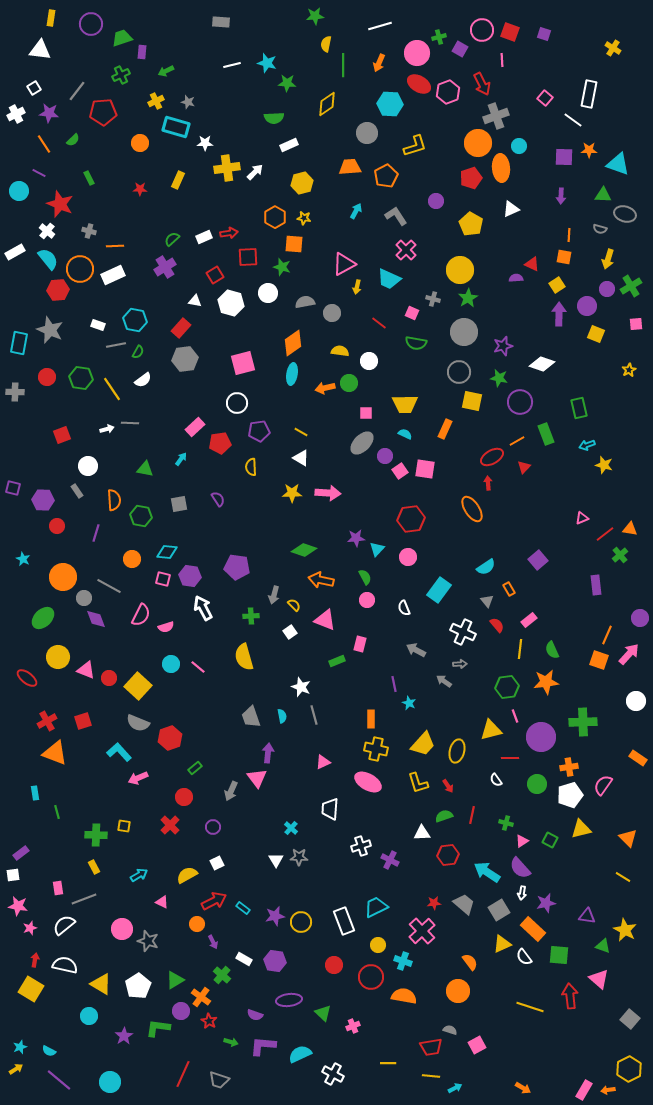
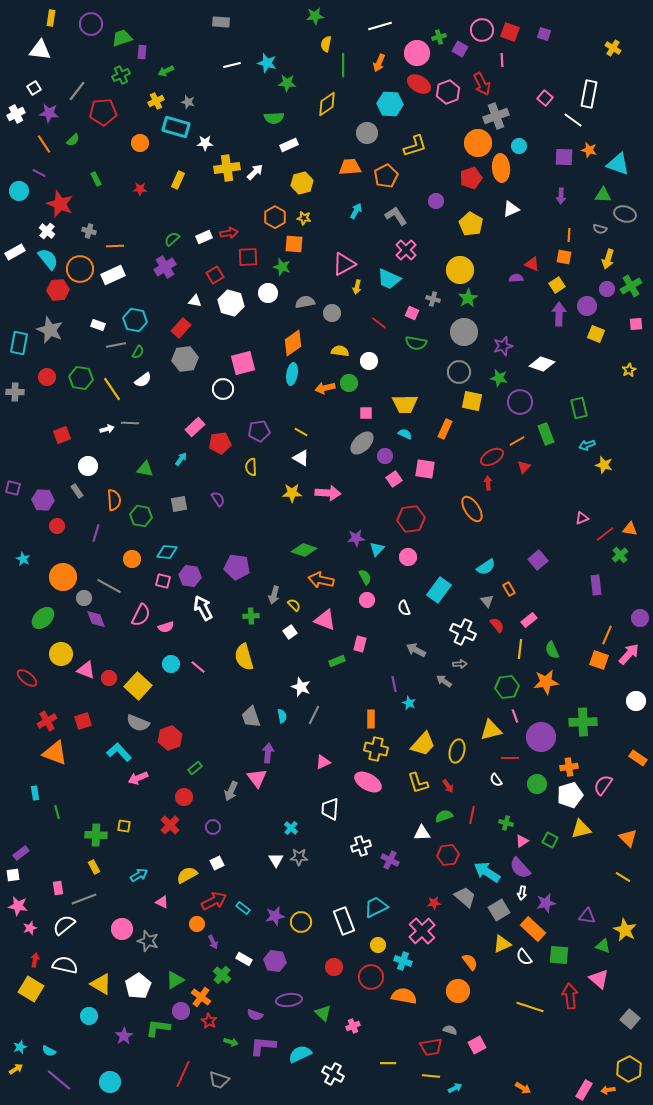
orange star at (589, 150): rotated 14 degrees clockwise
green rectangle at (89, 178): moved 7 px right, 1 px down
white circle at (237, 403): moved 14 px left, 14 px up
pink square at (400, 471): moved 6 px left, 8 px down
pink square at (163, 579): moved 2 px down
yellow circle at (58, 657): moved 3 px right, 3 px up
gray line at (314, 715): rotated 42 degrees clockwise
gray trapezoid at (464, 904): moved 1 px right, 7 px up
red circle at (334, 965): moved 2 px down
